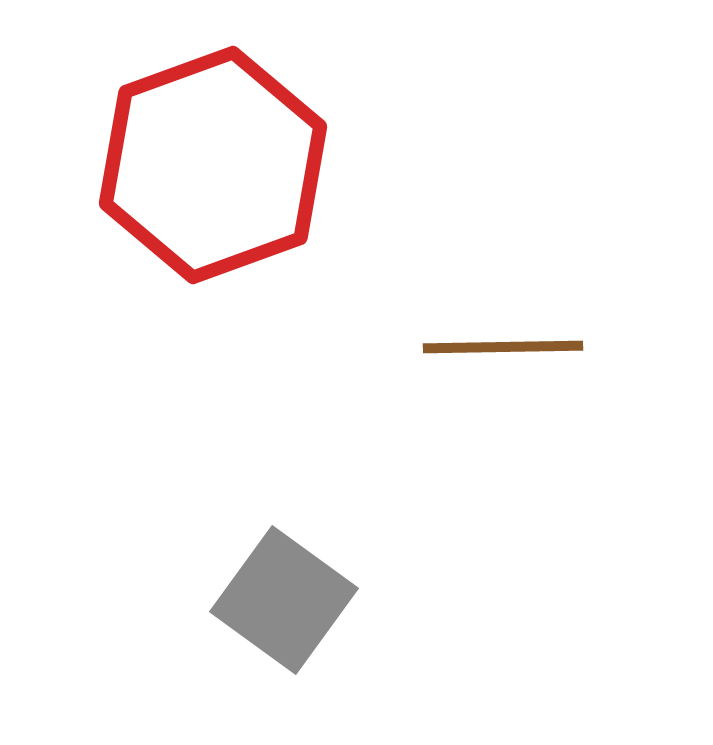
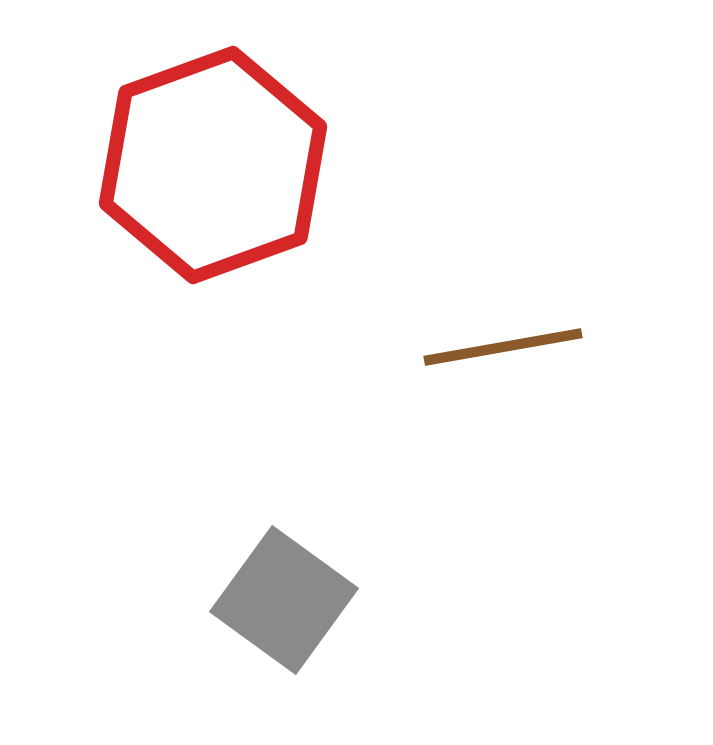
brown line: rotated 9 degrees counterclockwise
